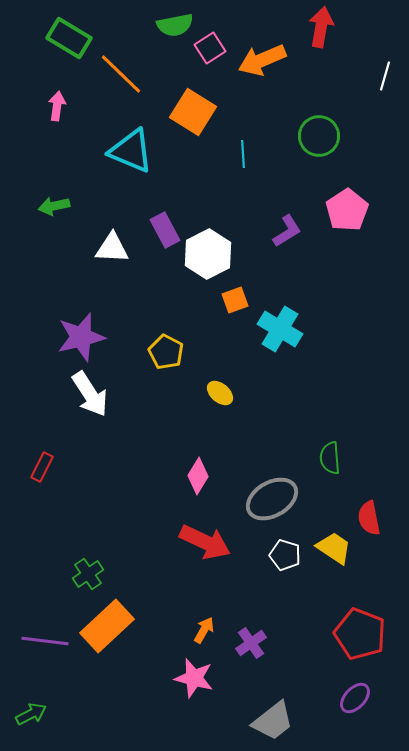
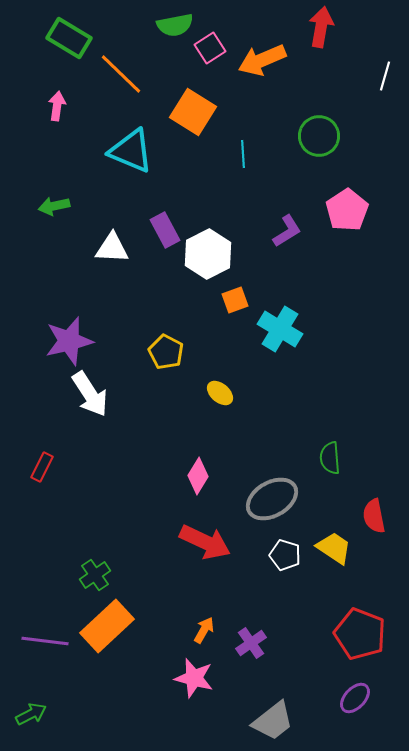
purple star at (81, 337): moved 12 px left, 4 px down
red semicircle at (369, 518): moved 5 px right, 2 px up
green cross at (88, 574): moved 7 px right, 1 px down
